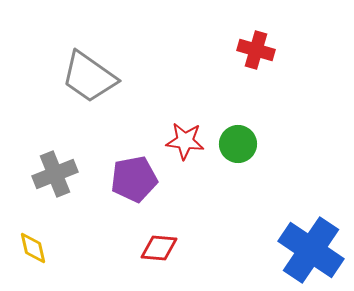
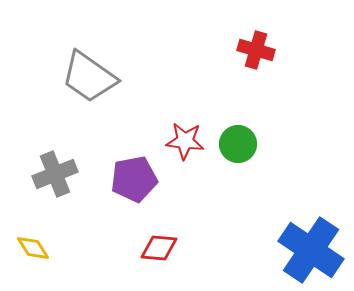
yellow diamond: rotated 20 degrees counterclockwise
